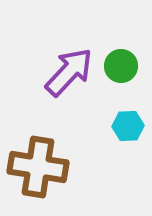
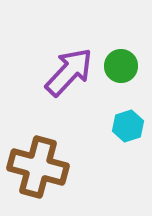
cyan hexagon: rotated 16 degrees counterclockwise
brown cross: rotated 6 degrees clockwise
